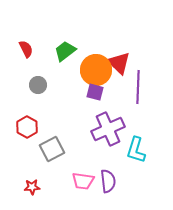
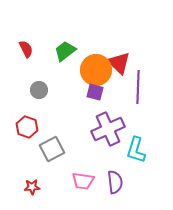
gray circle: moved 1 px right, 5 px down
red hexagon: rotated 10 degrees counterclockwise
purple semicircle: moved 7 px right, 1 px down
